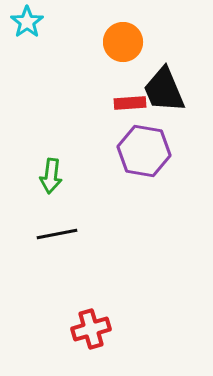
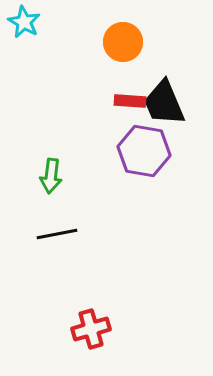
cyan star: moved 3 px left; rotated 8 degrees counterclockwise
black trapezoid: moved 13 px down
red rectangle: moved 2 px up; rotated 8 degrees clockwise
